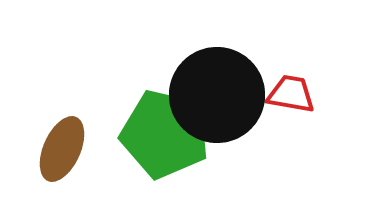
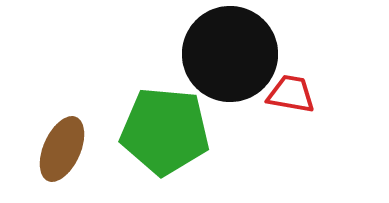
black circle: moved 13 px right, 41 px up
green pentagon: moved 3 px up; rotated 8 degrees counterclockwise
